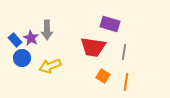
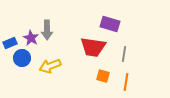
blue rectangle: moved 5 px left, 3 px down; rotated 72 degrees counterclockwise
gray line: moved 2 px down
orange square: rotated 16 degrees counterclockwise
